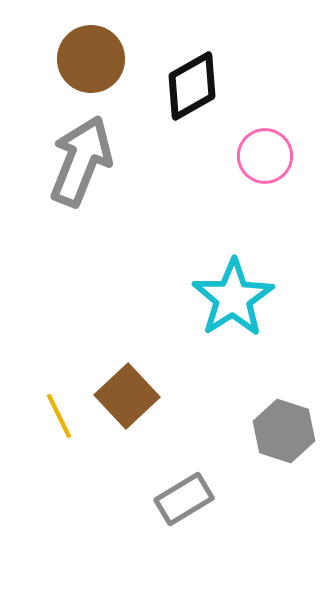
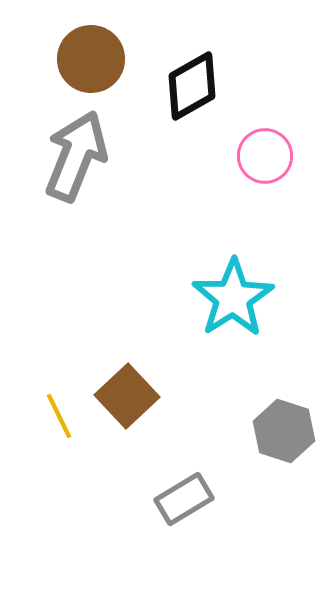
gray arrow: moved 5 px left, 5 px up
